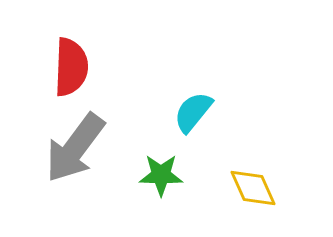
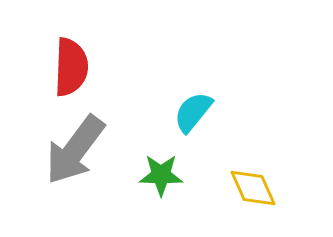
gray arrow: moved 2 px down
